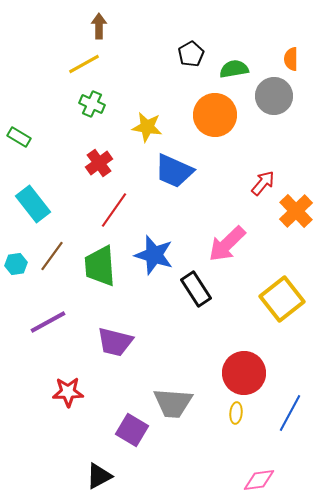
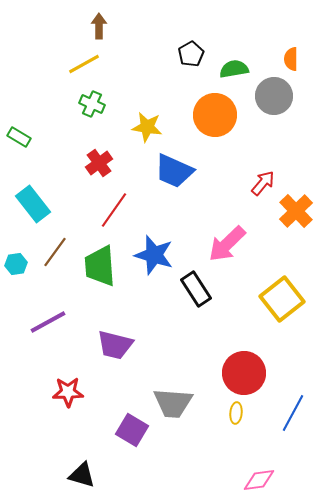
brown line: moved 3 px right, 4 px up
purple trapezoid: moved 3 px down
blue line: moved 3 px right
black triangle: moved 17 px left, 1 px up; rotated 44 degrees clockwise
